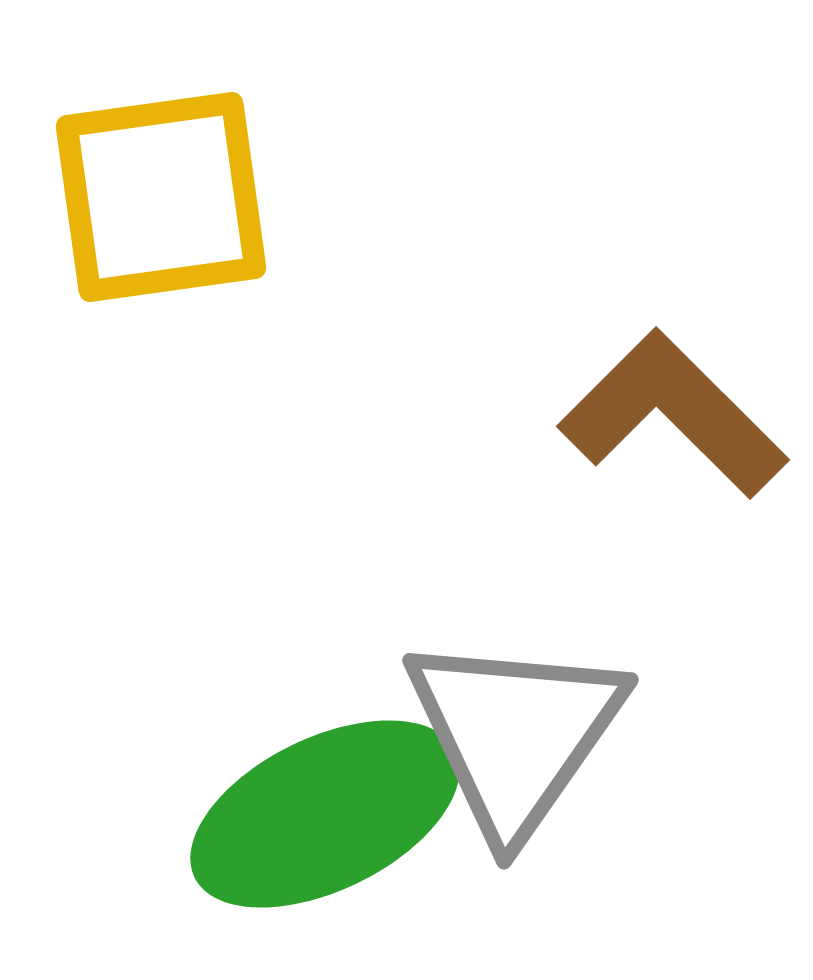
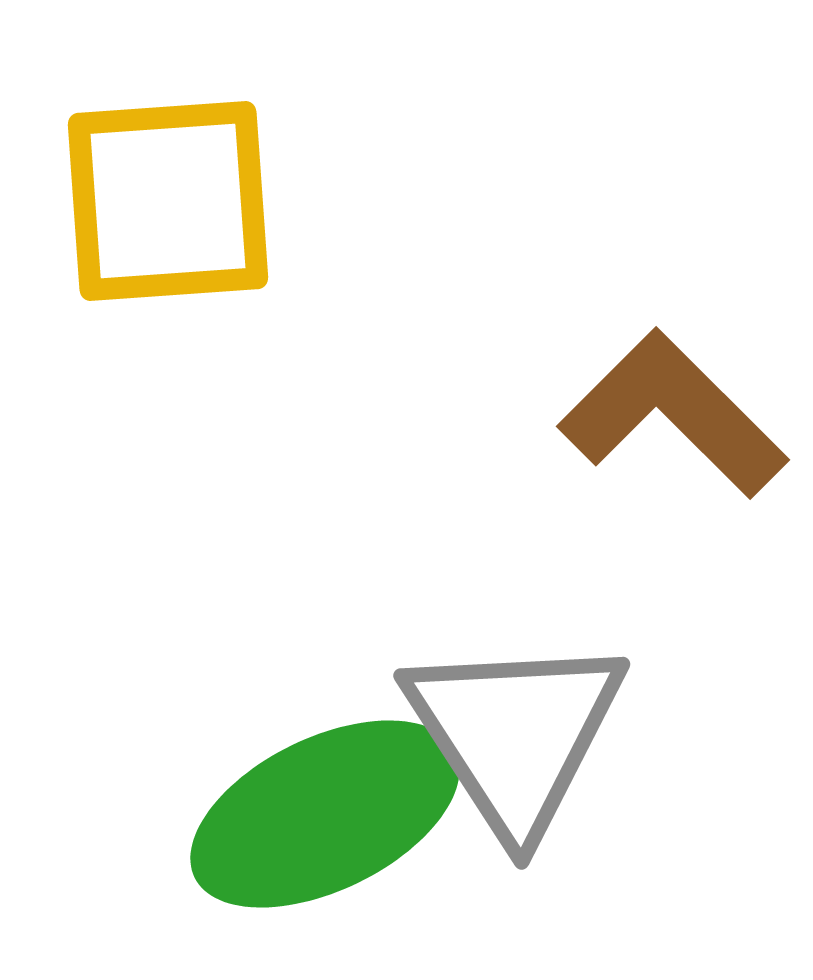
yellow square: moved 7 px right, 4 px down; rotated 4 degrees clockwise
gray triangle: rotated 8 degrees counterclockwise
